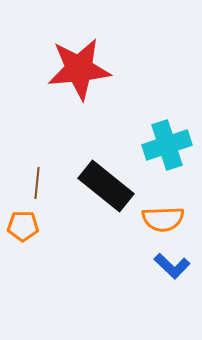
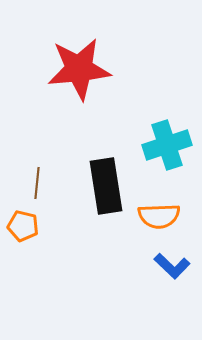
black rectangle: rotated 42 degrees clockwise
orange semicircle: moved 4 px left, 3 px up
orange pentagon: rotated 12 degrees clockwise
